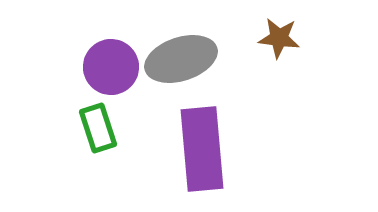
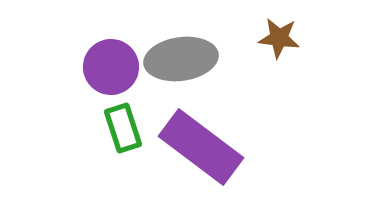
gray ellipse: rotated 10 degrees clockwise
green rectangle: moved 25 px right
purple rectangle: moved 1 px left, 2 px up; rotated 48 degrees counterclockwise
